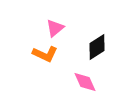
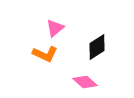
pink diamond: rotated 25 degrees counterclockwise
